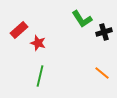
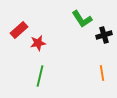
black cross: moved 3 px down
red star: rotated 28 degrees counterclockwise
orange line: rotated 42 degrees clockwise
